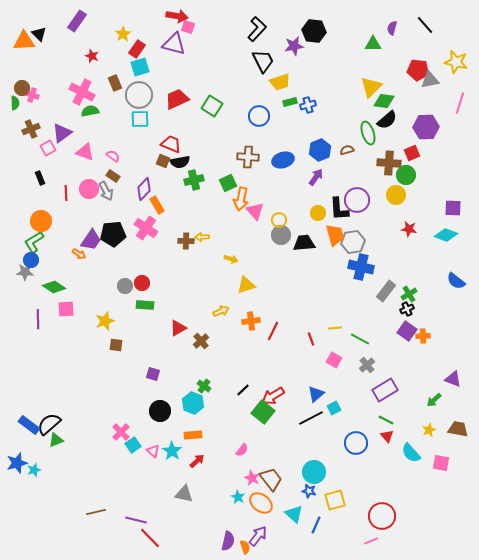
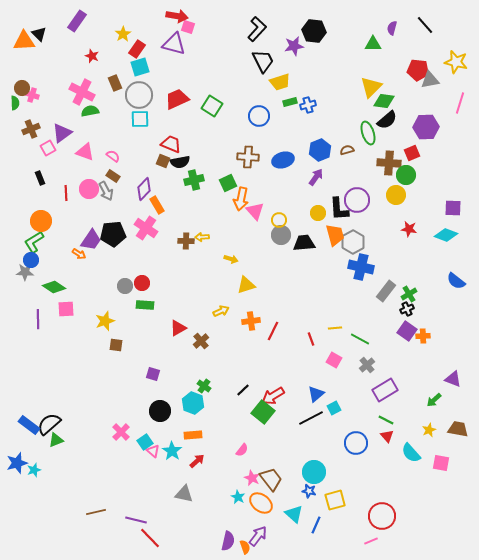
gray hexagon at (353, 242): rotated 20 degrees counterclockwise
cyan square at (133, 445): moved 12 px right, 3 px up
